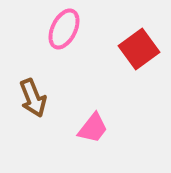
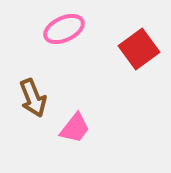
pink ellipse: rotated 39 degrees clockwise
pink trapezoid: moved 18 px left
